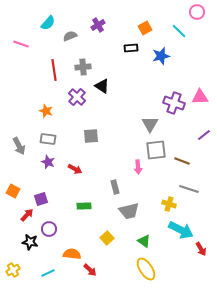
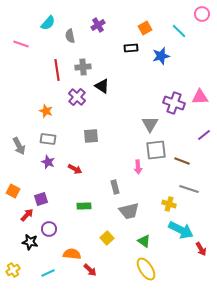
pink circle at (197, 12): moved 5 px right, 2 px down
gray semicircle at (70, 36): rotated 80 degrees counterclockwise
red line at (54, 70): moved 3 px right
